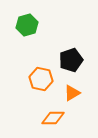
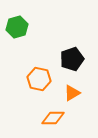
green hexagon: moved 10 px left, 2 px down
black pentagon: moved 1 px right, 1 px up
orange hexagon: moved 2 px left
